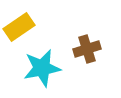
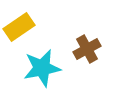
brown cross: rotated 12 degrees counterclockwise
